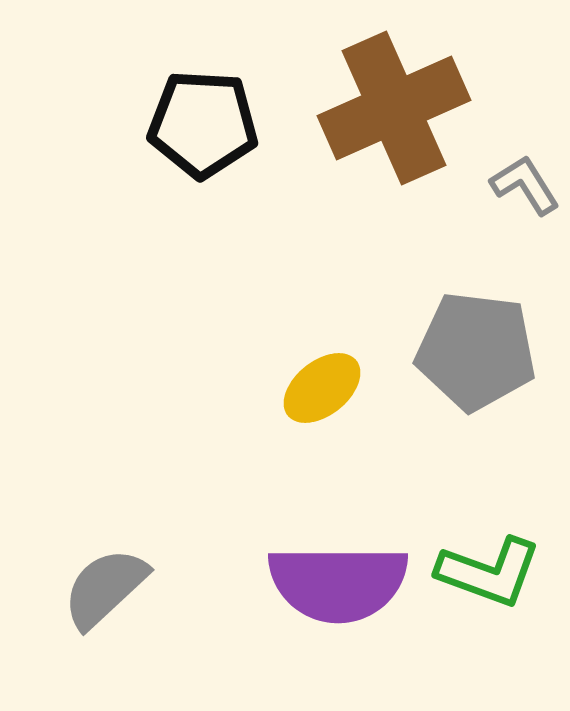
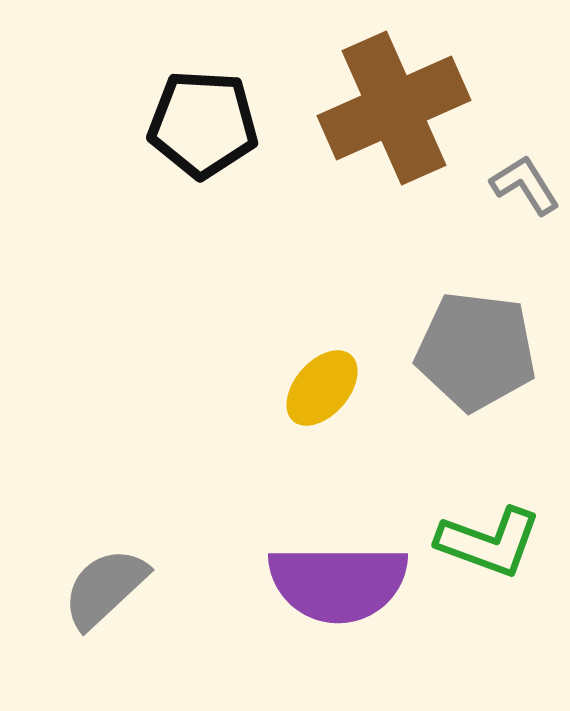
yellow ellipse: rotated 10 degrees counterclockwise
green L-shape: moved 30 px up
